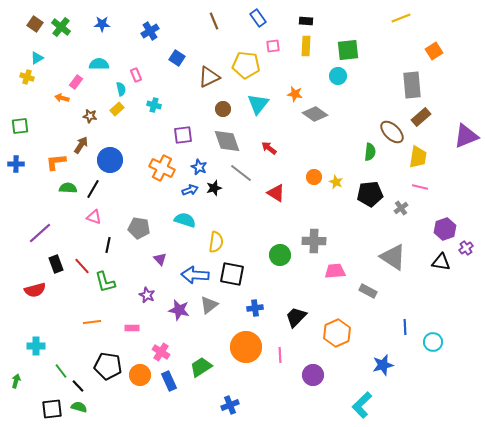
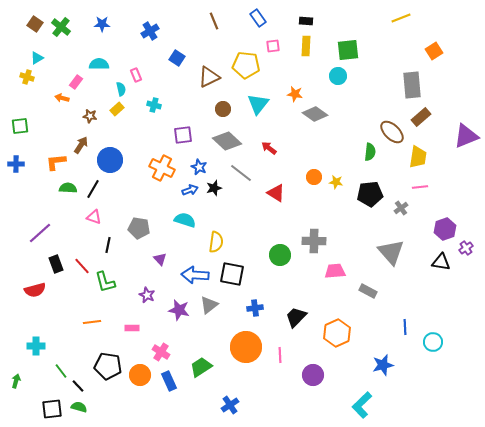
gray diamond at (227, 141): rotated 28 degrees counterclockwise
yellow star at (336, 182): rotated 16 degrees counterclockwise
pink line at (420, 187): rotated 21 degrees counterclockwise
gray triangle at (393, 257): moved 2 px left, 5 px up; rotated 16 degrees clockwise
blue cross at (230, 405): rotated 12 degrees counterclockwise
